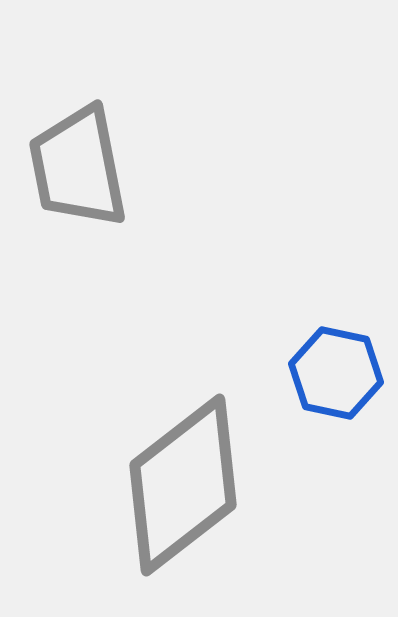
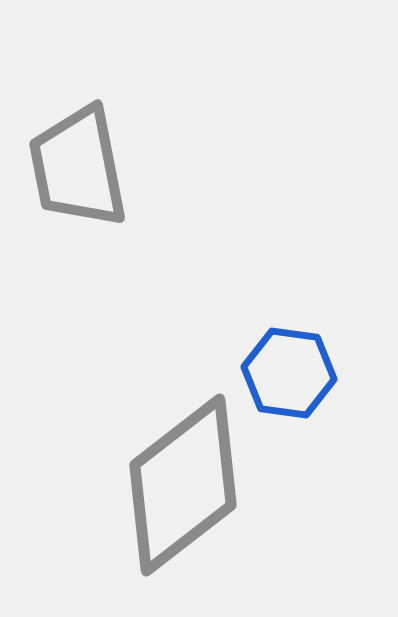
blue hexagon: moved 47 px left; rotated 4 degrees counterclockwise
